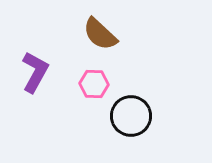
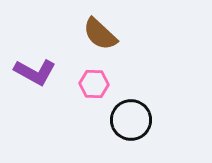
purple L-shape: rotated 90 degrees clockwise
black circle: moved 4 px down
